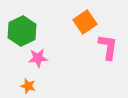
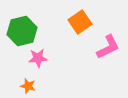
orange square: moved 5 px left
green hexagon: rotated 12 degrees clockwise
pink L-shape: rotated 56 degrees clockwise
